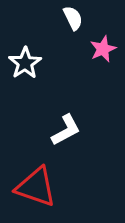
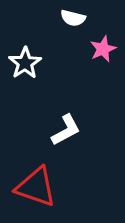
white semicircle: rotated 130 degrees clockwise
